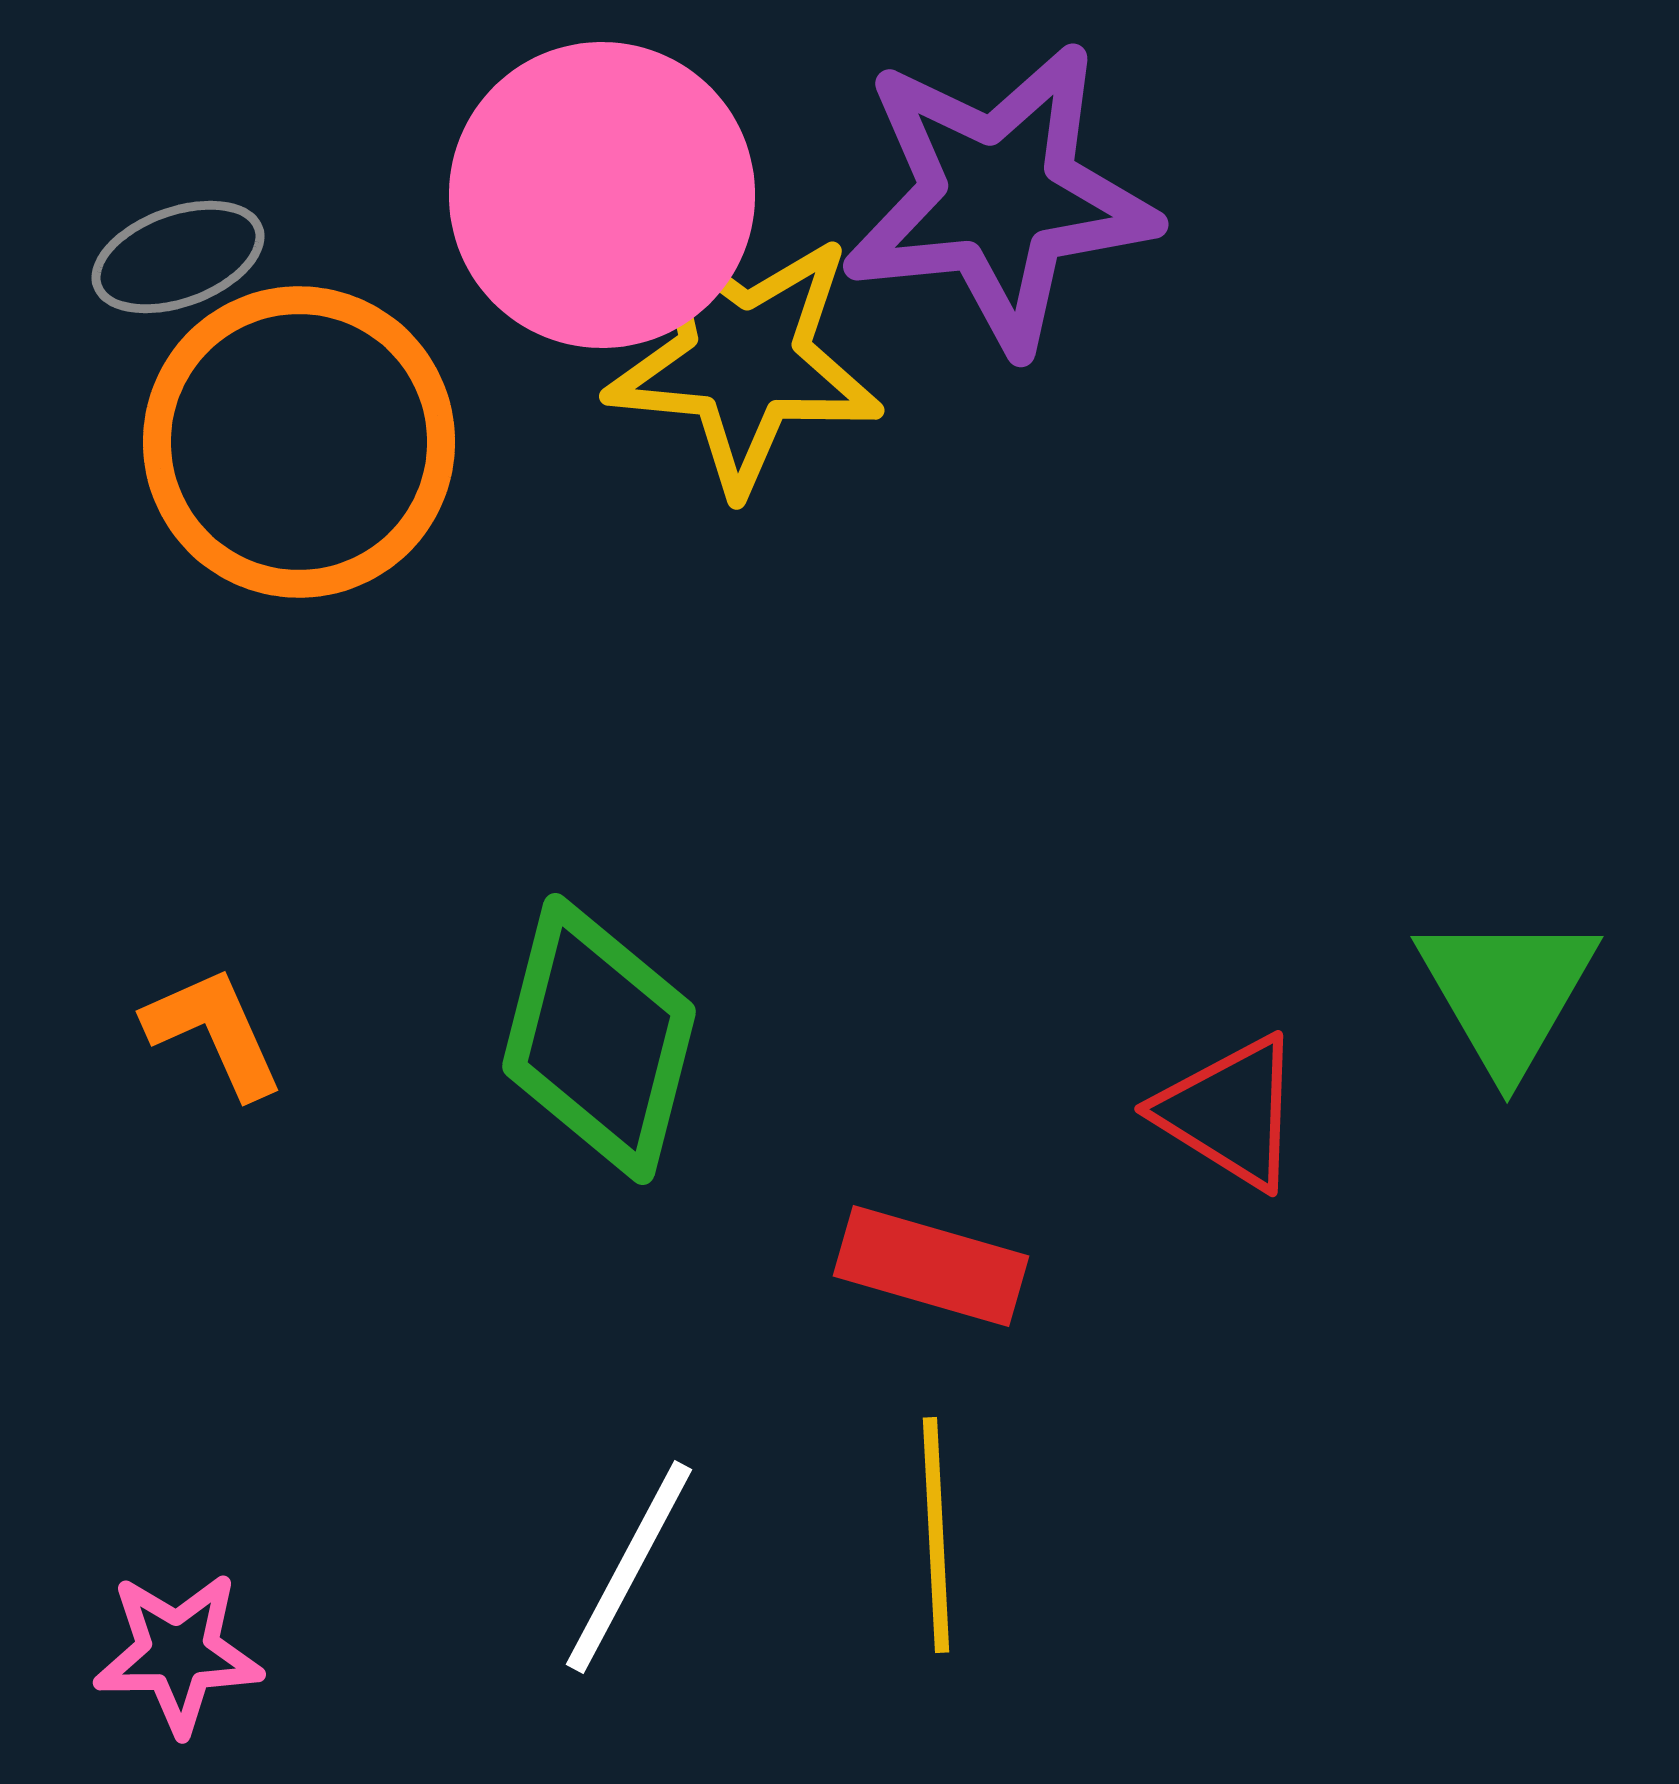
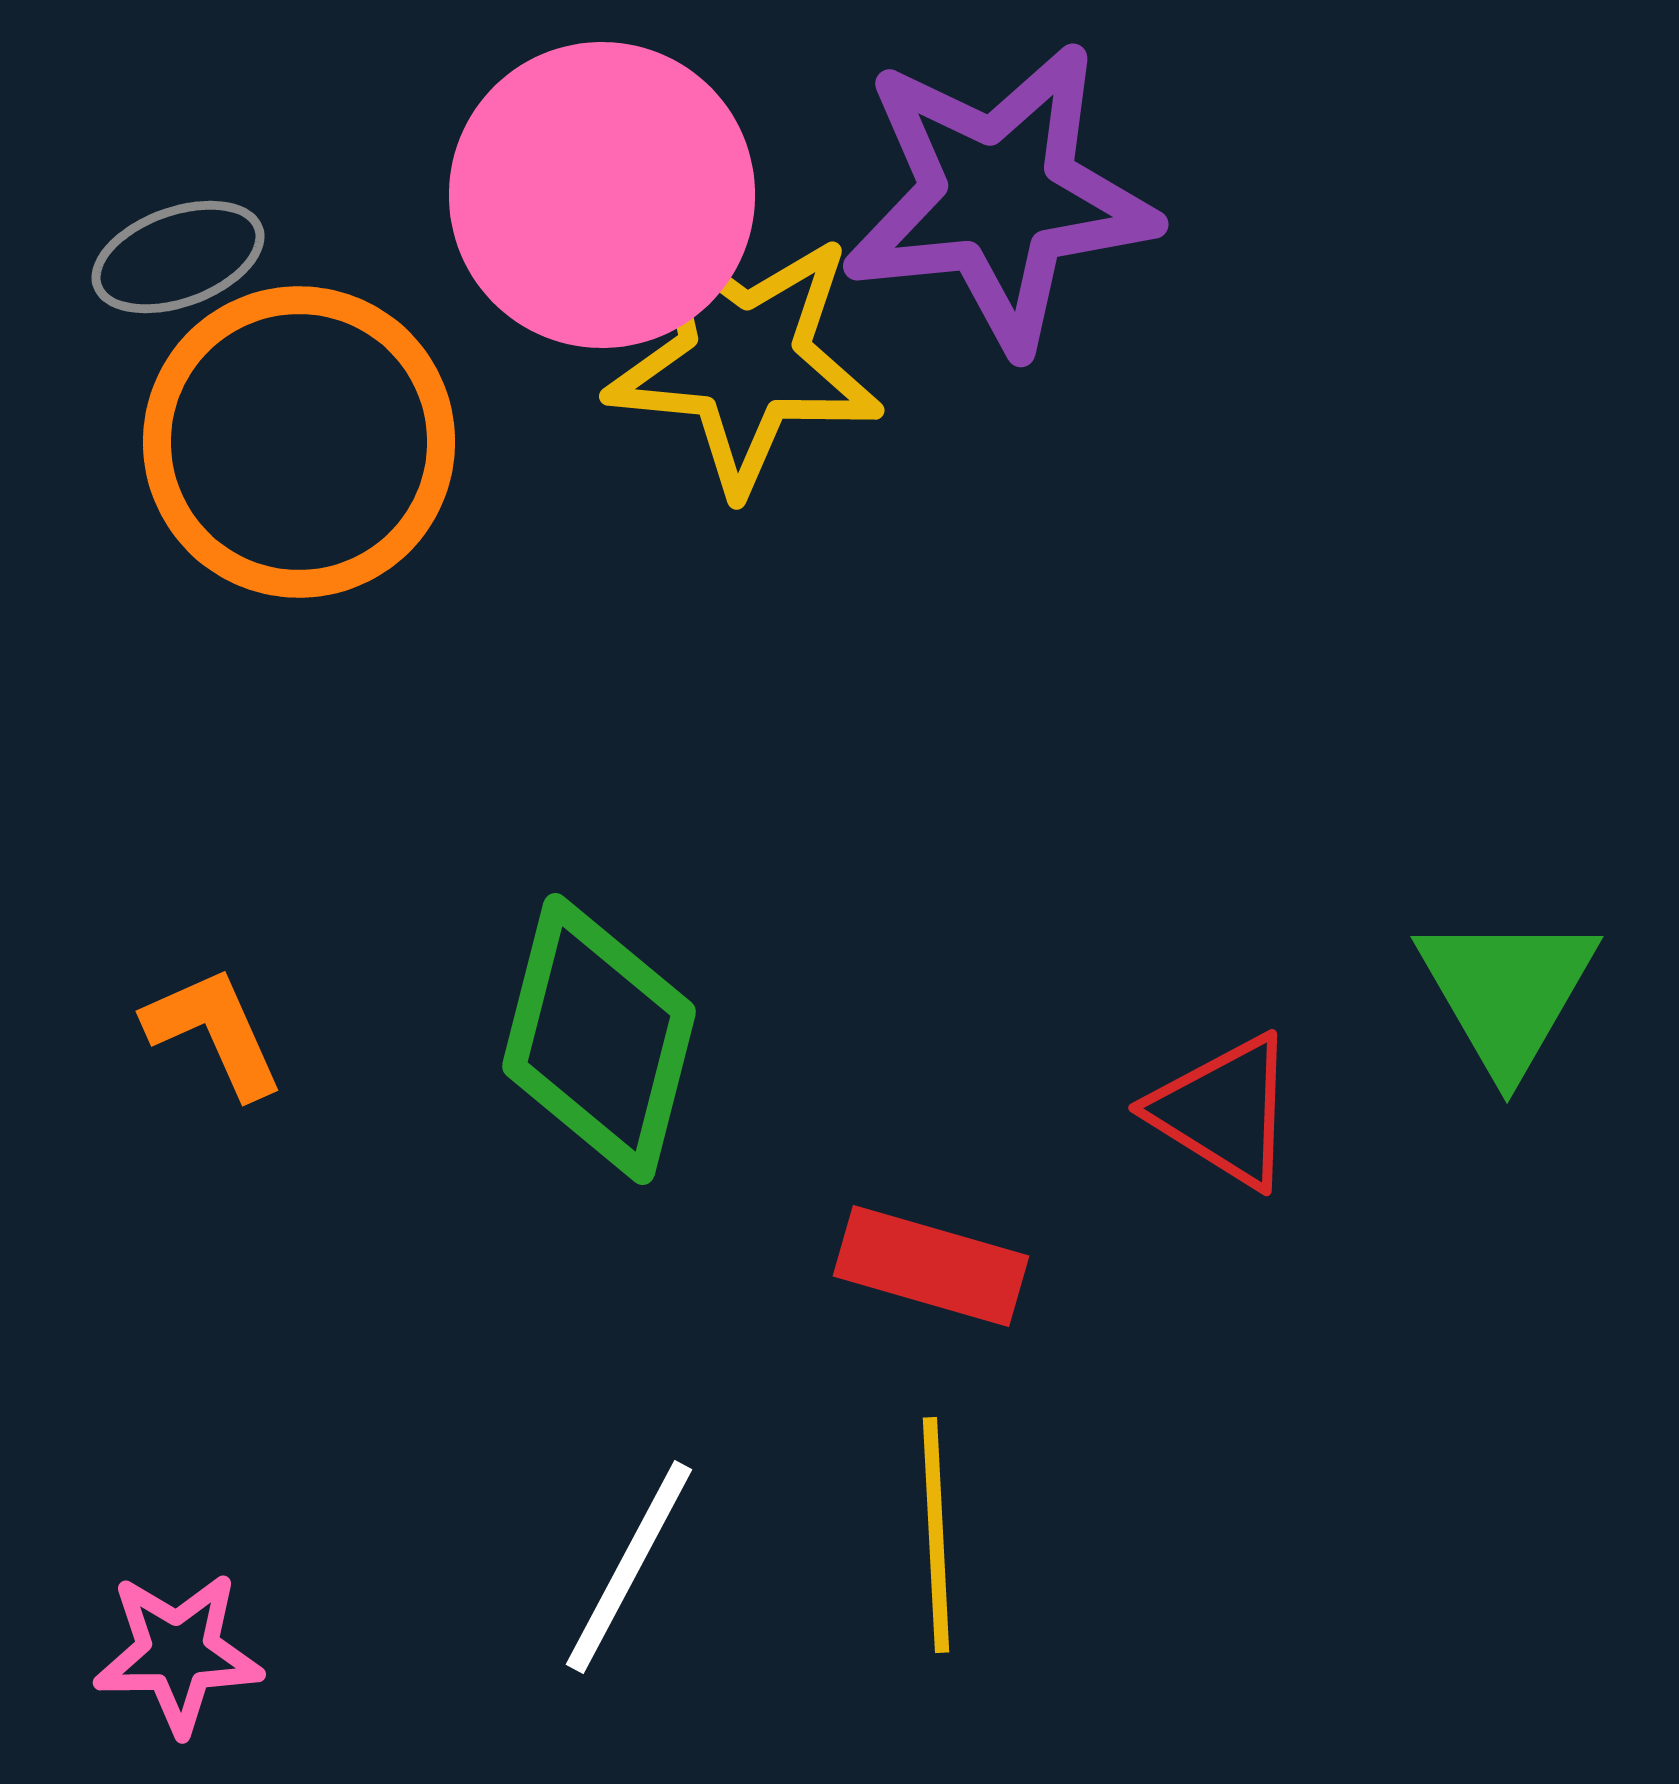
red triangle: moved 6 px left, 1 px up
